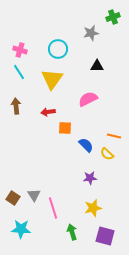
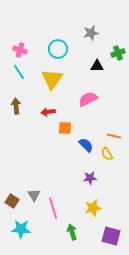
green cross: moved 5 px right, 36 px down
yellow semicircle: rotated 16 degrees clockwise
brown square: moved 1 px left, 3 px down
purple square: moved 6 px right
